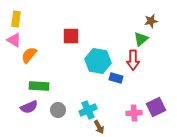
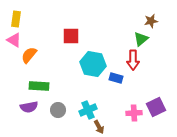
cyan hexagon: moved 5 px left, 3 px down
purple semicircle: rotated 12 degrees clockwise
